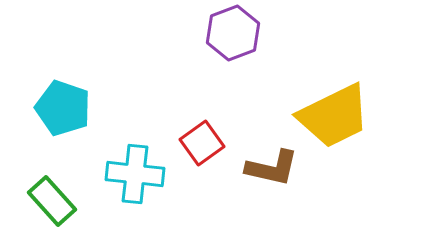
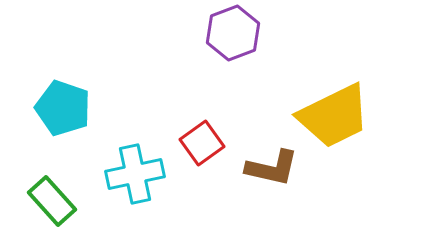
cyan cross: rotated 18 degrees counterclockwise
